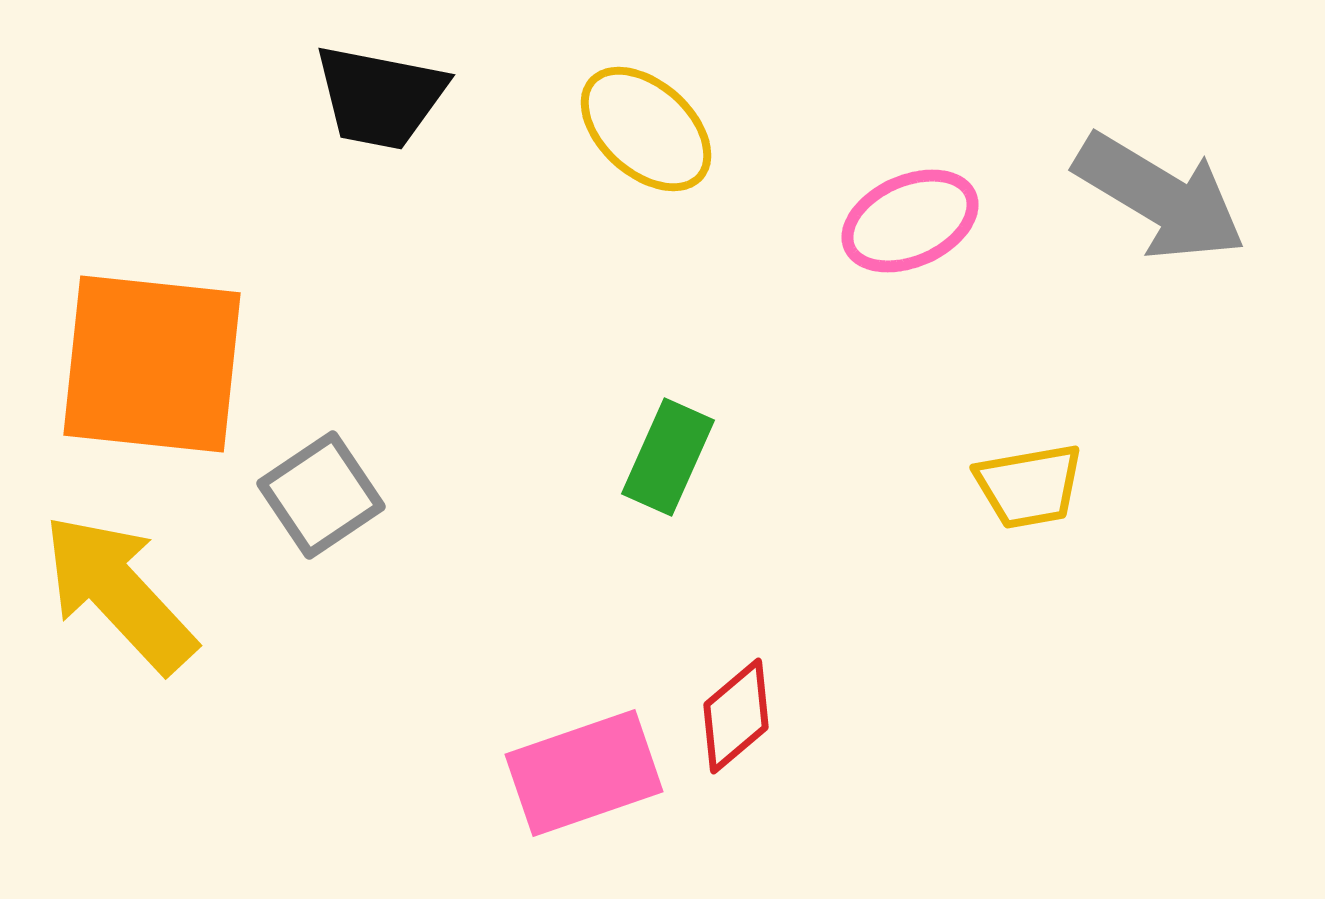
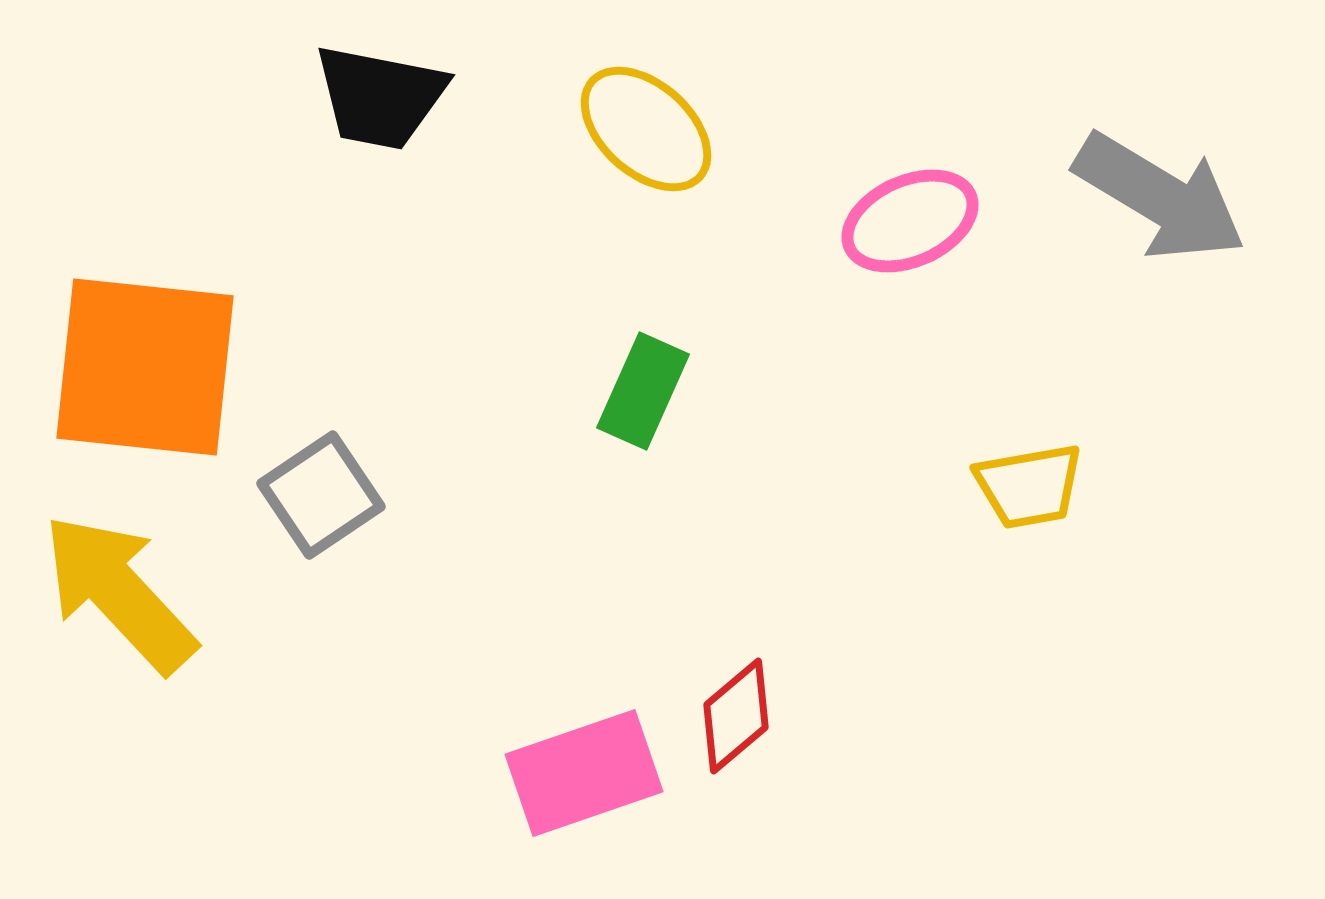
orange square: moved 7 px left, 3 px down
green rectangle: moved 25 px left, 66 px up
